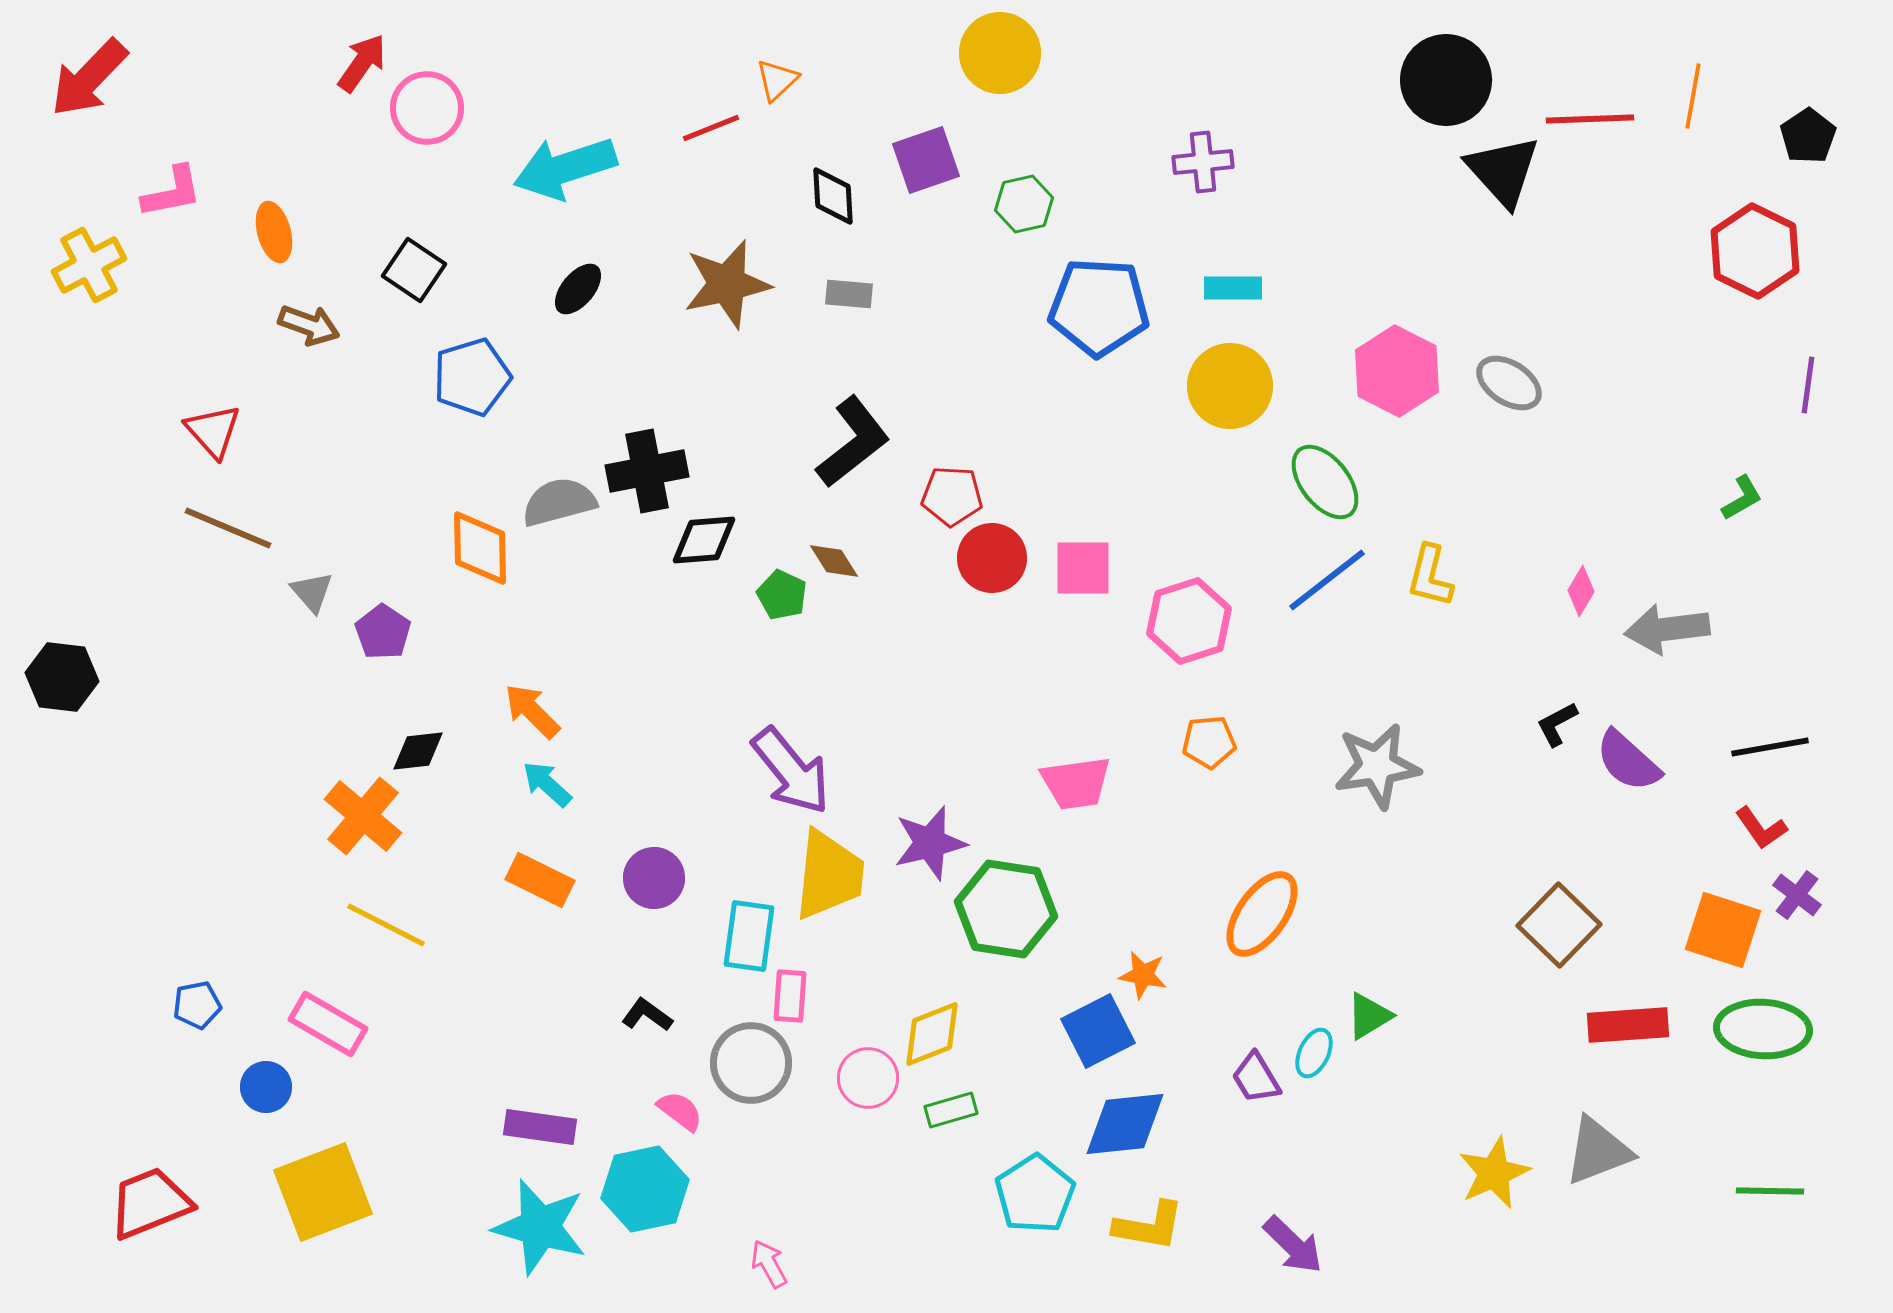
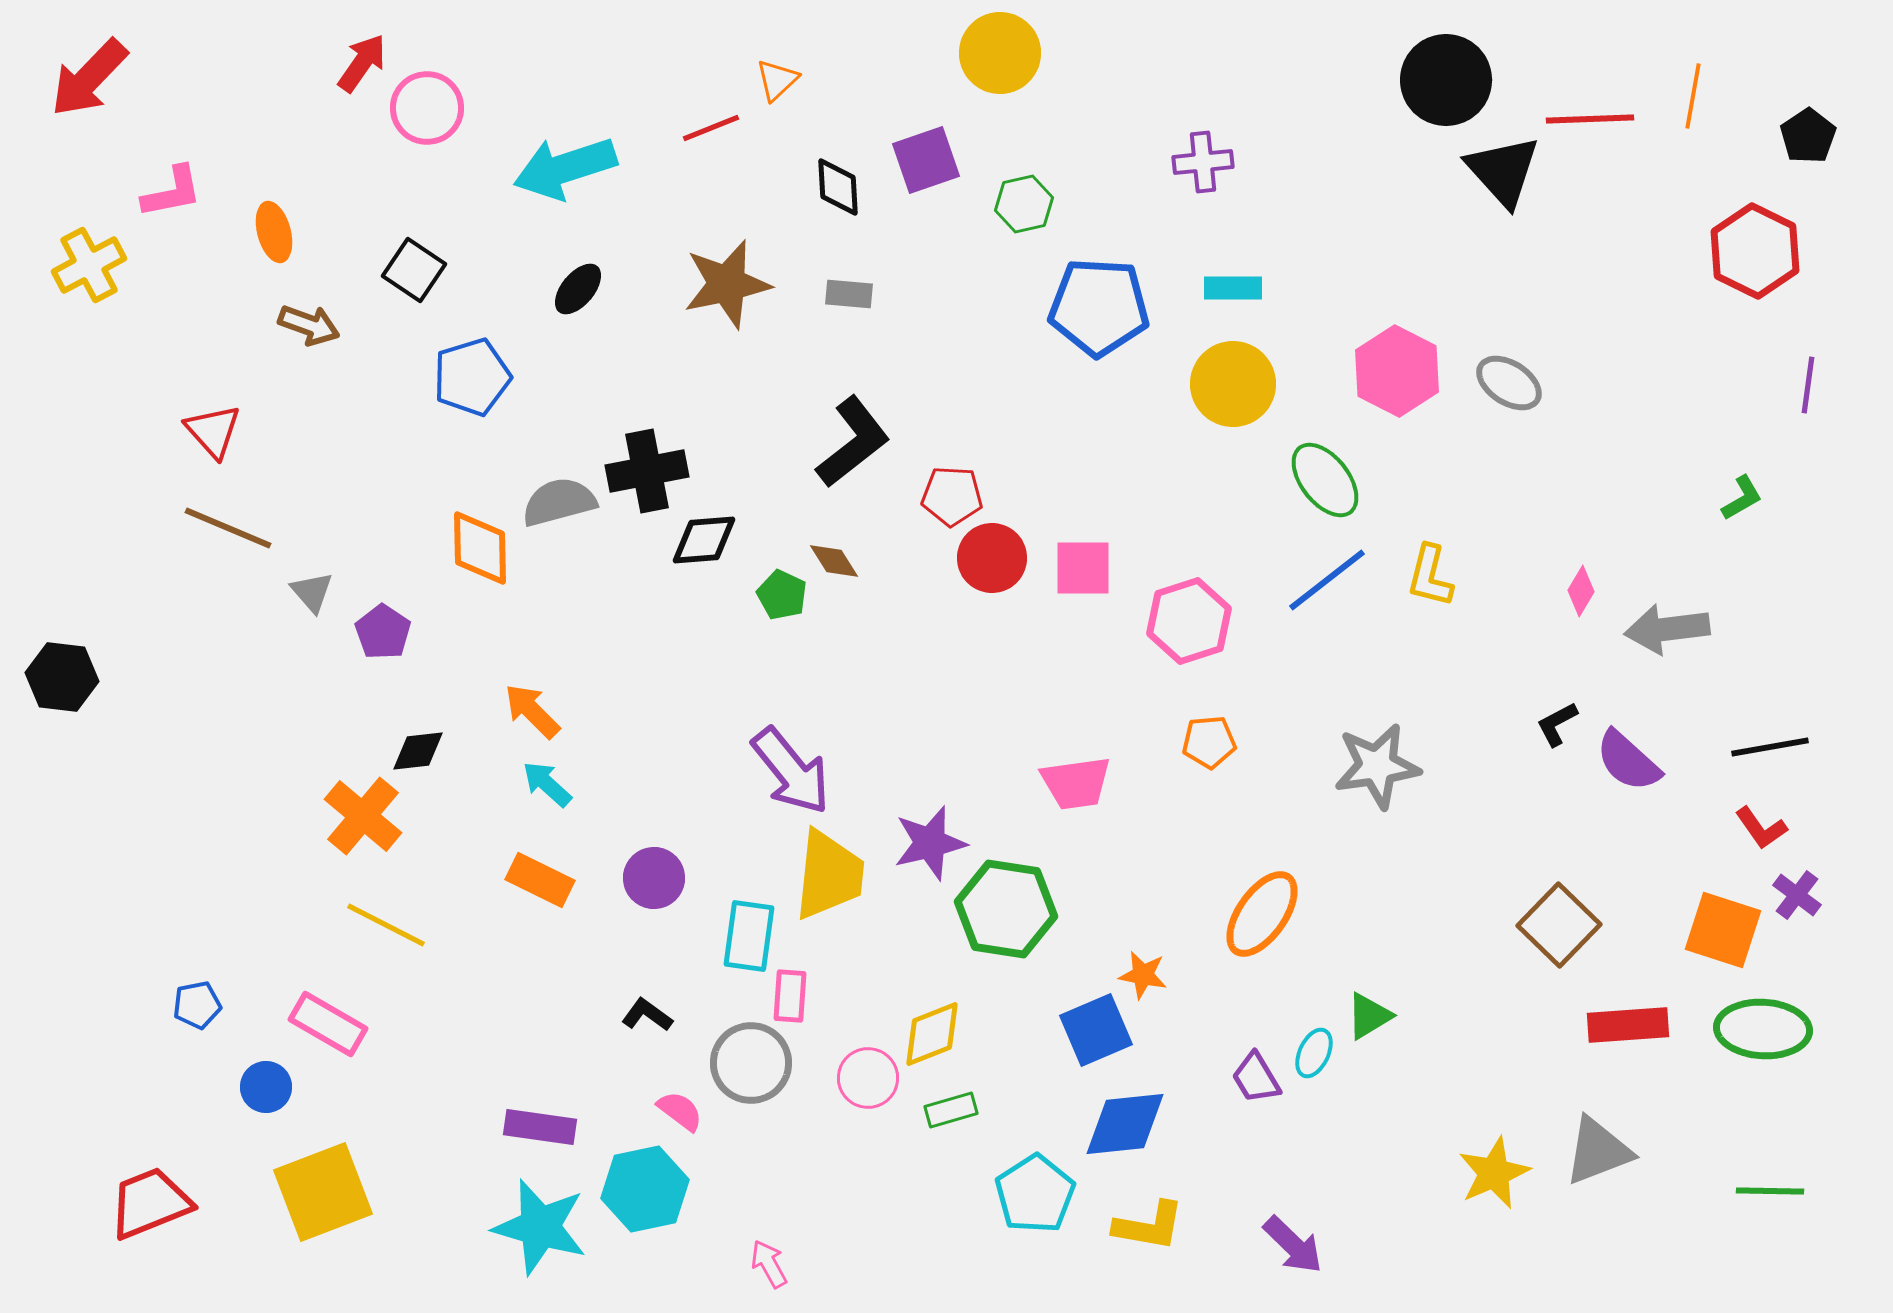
black diamond at (833, 196): moved 5 px right, 9 px up
yellow circle at (1230, 386): moved 3 px right, 2 px up
green ellipse at (1325, 482): moved 2 px up
blue square at (1098, 1031): moved 2 px left, 1 px up; rotated 4 degrees clockwise
